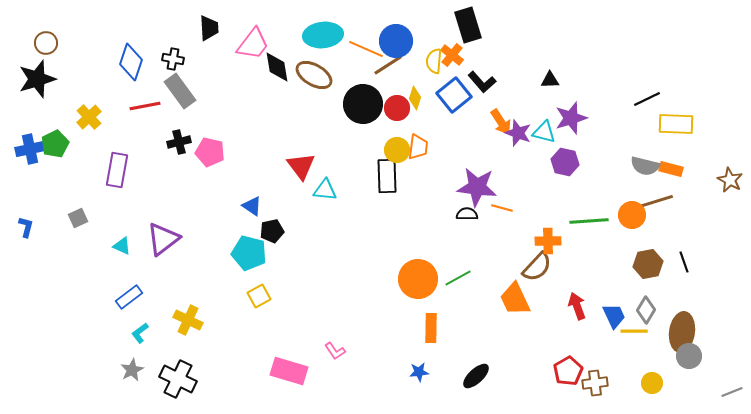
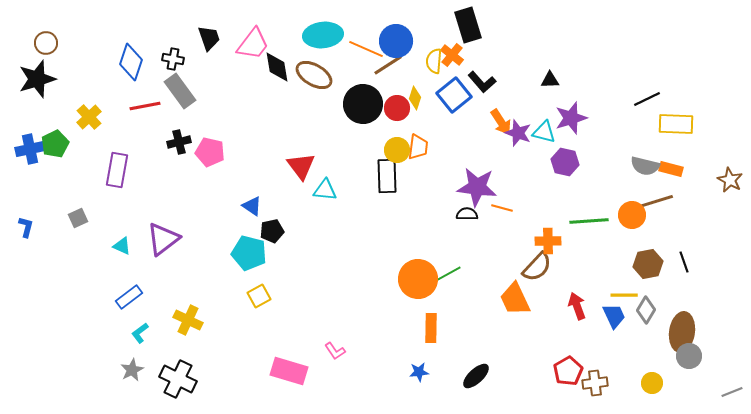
black trapezoid at (209, 28): moved 10 px down; rotated 16 degrees counterclockwise
green line at (458, 278): moved 10 px left, 4 px up
yellow line at (634, 331): moved 10 px left, 36 px up
